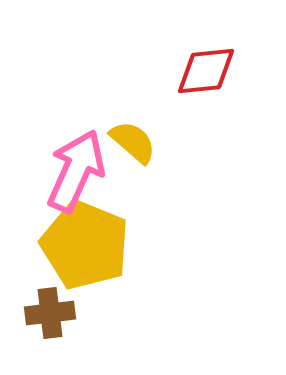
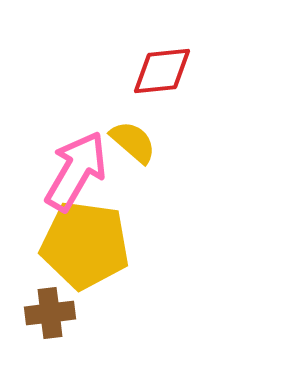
red diamond: moved 44 px left
pink arrow: rotated 6 degrees clockwise
yellow pentagon: rotated 14 degrees counterclockwise
